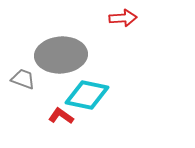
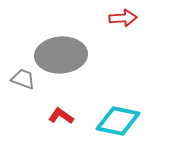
cyan diamond: moved 31 px right, 26 px down
